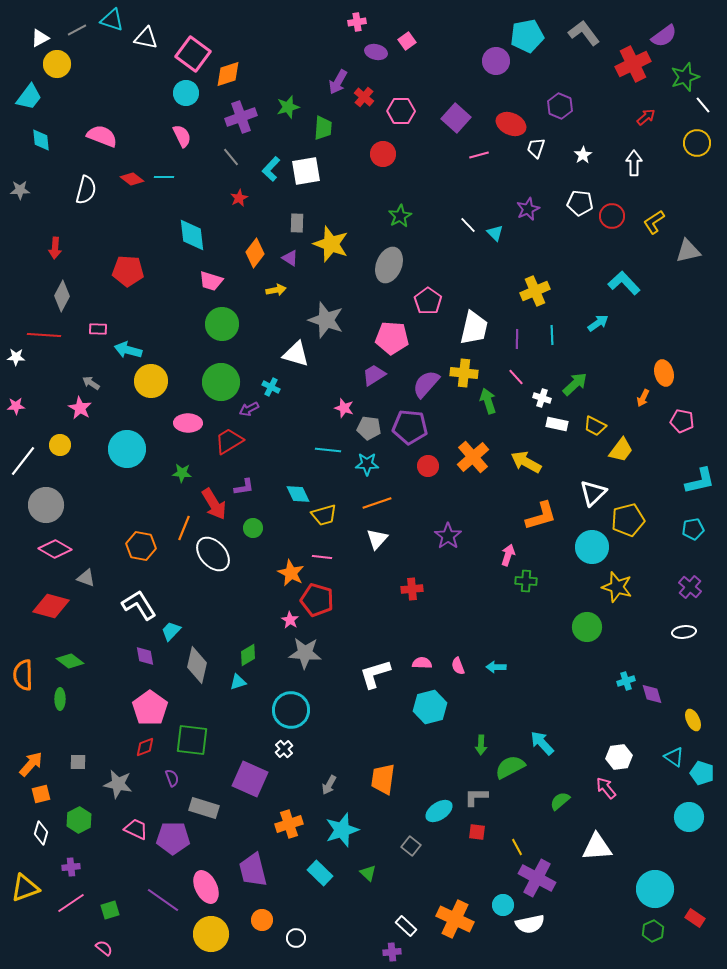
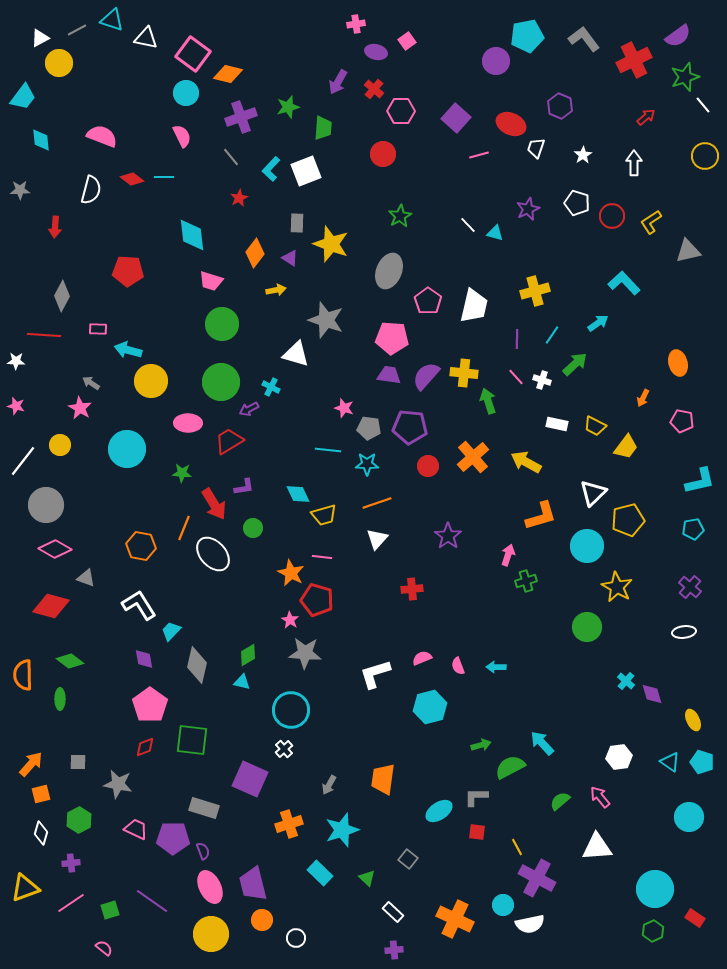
pink cross at (357, 22): moved 1 px left, 2 px down
gray L-shape at (584, 33): moved 6 px down
purple semicircle at (664, 36): moved 14 px right
yellow circle at (57, 64): moved 2 px right, 1 px up
red cross at (633, 64): moved 1 px right, 4 px up
orange diamond at (228, 74): rotated 32 degrees clockwise
cyan trapezoid at (29, 97): moved 6 px left
red cross at (364, 97): moved 10 px right, 8 px up
yellow circle at (697, 143): moved 8 px right, 13 px down
white square at (306, 171): rotated 12 degrees counterclockwise
white semicircle at (86, 190): moved 5 px right
white pentagon at (580, 203): moved 3 px left; rotated 10 degrees clockwise
yellow L-shape at (654, 222): moved 3 px left
cyan triangle at (495, 233): rotated 30 degrees counterclockwise
red arrow at (55, 248): moved 21 px up
gray ellipse at (389, 265): moved 6 px down
yellow cross at (535, 291): rotated 8 degrees clockwise
white trapezoid at (474, 328): moved 22 px up
cyan line at (552, 335): rotated 36 degrees clockwise
white star at (16, 357): moved 4 px down
orange ellipse at (664, 373): moved 14 px right, 10 px up
purple trapezoid at (374, 375): moved 15 px right; rotated 40 degrees clockwise
purple semicircle at (426, 384): moved 8 px up
green arrow at (575, 384): moved 20 px up
white cross at (542, 398): moved 18 px up
pink star at (16, 406): rotated 18 degrees clockwise
yellow trapezoid at (621, 450): moved 5 px right, 3 px up
cyan circle at (592, 547): moved 5 px left, 1 px up
green cross at (526, 581): rotated 20 degrees counterclockwise
yellow star at (617, 587): rotated 12 degrees clockwise
purple diamond at (145, 656): moved 1 px left, 3 px down
pink semicircle at (422, 663): moved 5 px up; rotated 24 degrees counterclockwise
cyan cross at (626, 681): rotated 30 degrees counterclockwise
cyan triangle at (238, 682): moved 4 px right; rotated 30 degrees clockwise
pink pentagon at (150, 708): moved 3 px up
green arrow at (481, 745): rotated 108 degrees counterclockwise
cyan triangle at (674, 757): moved 4 px left, 5 px down
cyan pentagon at (702, 773): moved 11 px up
purple semicircle at (172, 778): moved 31 px right, 73 px down
pink arrow at (606, 788): moved 6 px left, 9 px down
gray square at (411, 846): moved 3 px left, 13 px down
purple cross at (71, 867): moved 4 px up
purple trapezoid at (253, 870): moved 14 px down
green triangle at (368, 873): moved 1 px left, 5 px down
pink ellipse at (206, 887): moved 4 px right
purple line at (163, 900): moved 11 px left, 1 px down
white rectangle at (406, 926): moved 13 px left, 14 px up
purple cross at (392, 952): moved 2 px right, 2 px up
